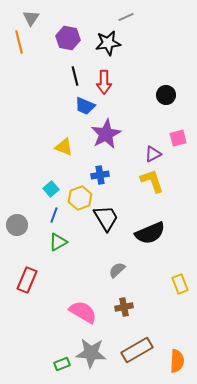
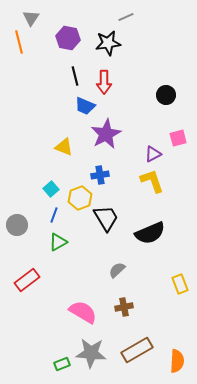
red rectangle: rotated 30 degrees clockwise
